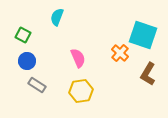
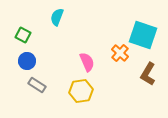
pink semicircle: moved 9 px right, 4 px down
